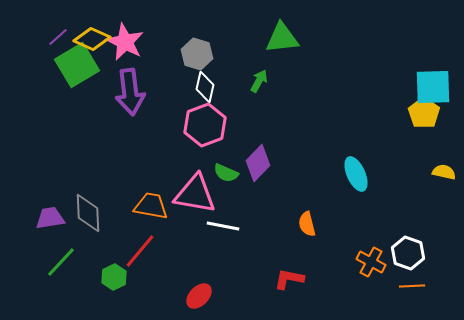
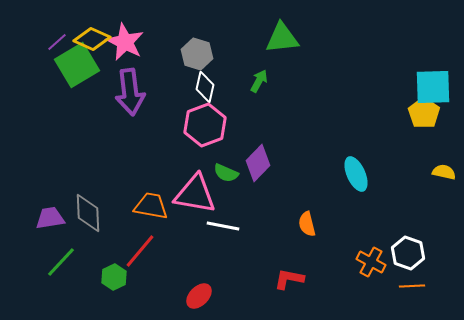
purple line: moved 1 px left, 5 px down
